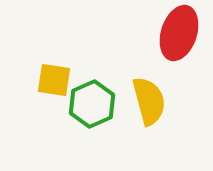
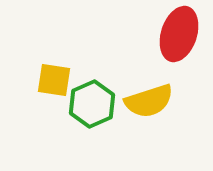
red ellipse: moved 1 px down
yellow semicircle: rotated 87 degrees clockwise
